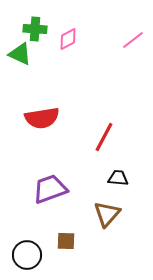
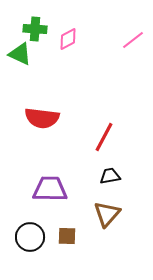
red semicircle: rotated 16 degrees clockwise
black trapezoid: moved 8 px left, 2 px up; rotated 15 degrees counterclockwise
purple trapezoid: rotated 21 degrees clockwise
brown square: moved 1 px right, 5 px up
black circle: moved 3 px right, 18 px up
